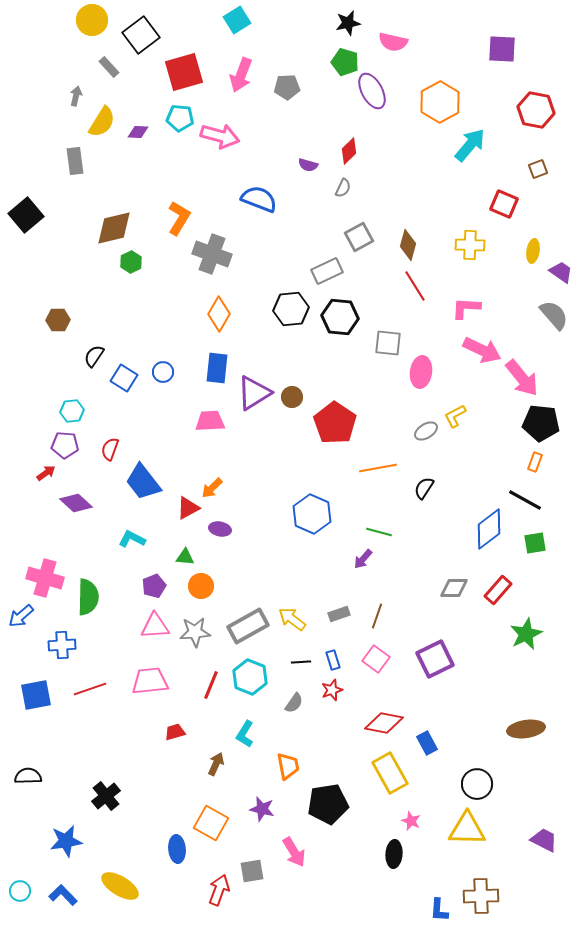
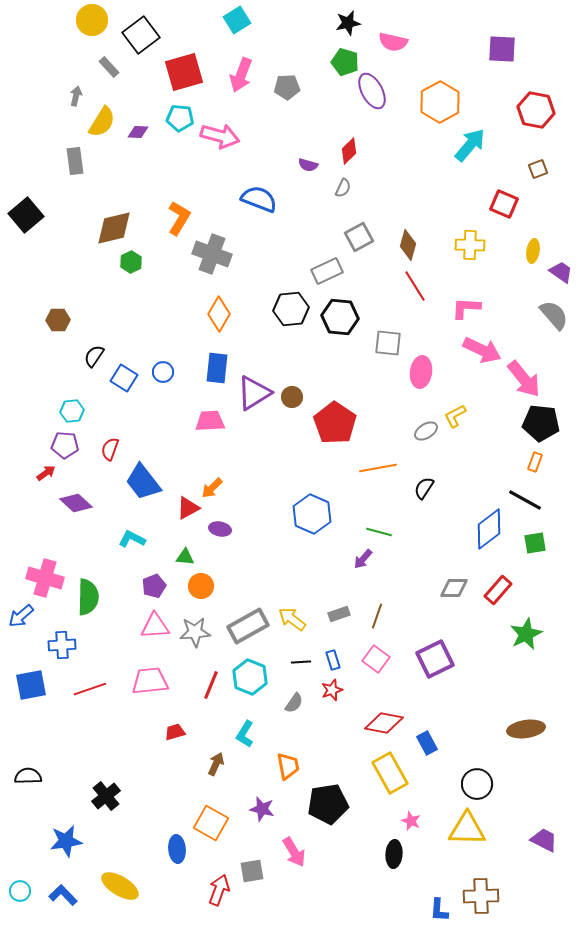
pink arrow at (522, 378): moved 2 px right, 1 px down
blue square at (36, 695): moved 5 px left, 10 px up
